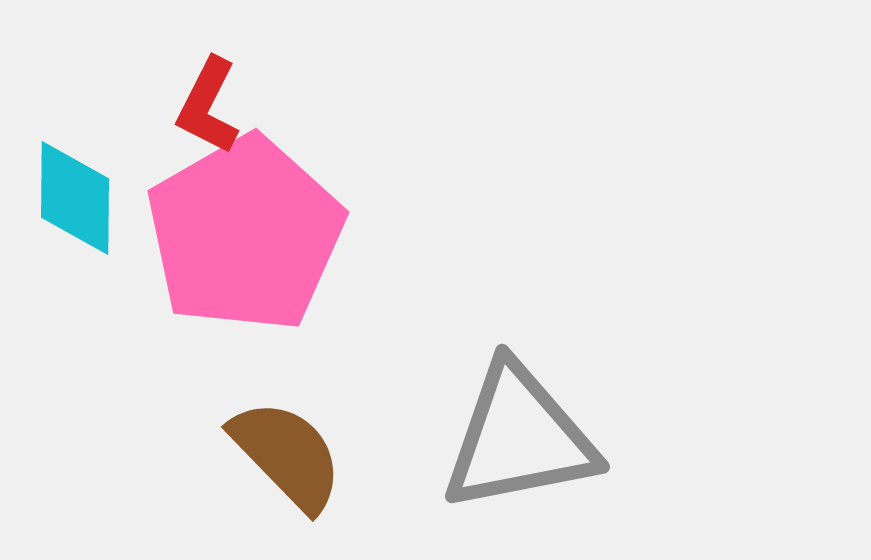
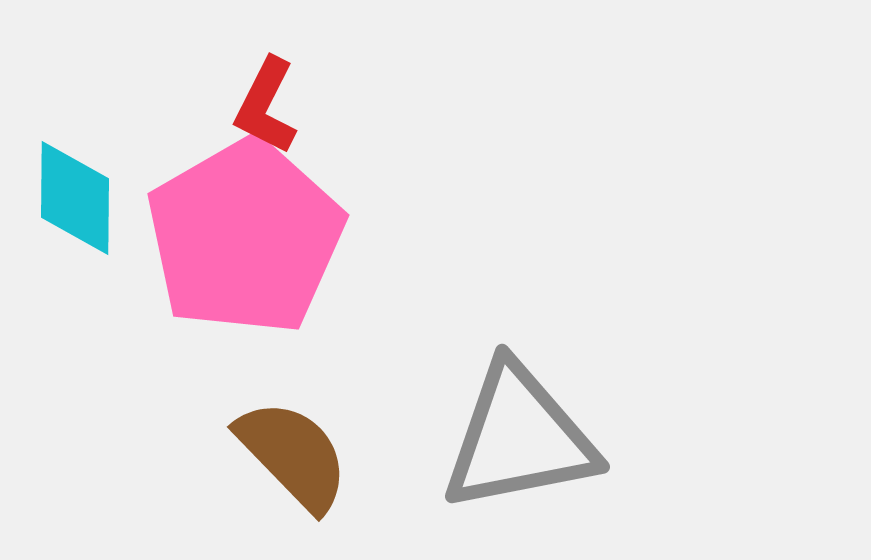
red L-shape: moved 58 px right
pink pentagon: moved 3 px down
brown semicircle: moved 6 px right
